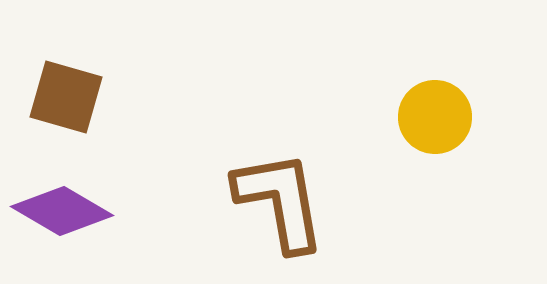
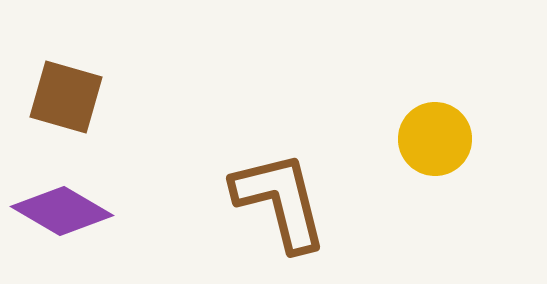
yellow circle: moved 22 px down
brown L-shape: rotated 4 degrees counterclockwise
